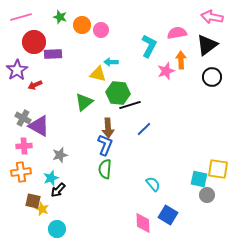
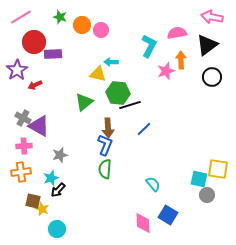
pink line: rotated 15 degrees counterclockwise
